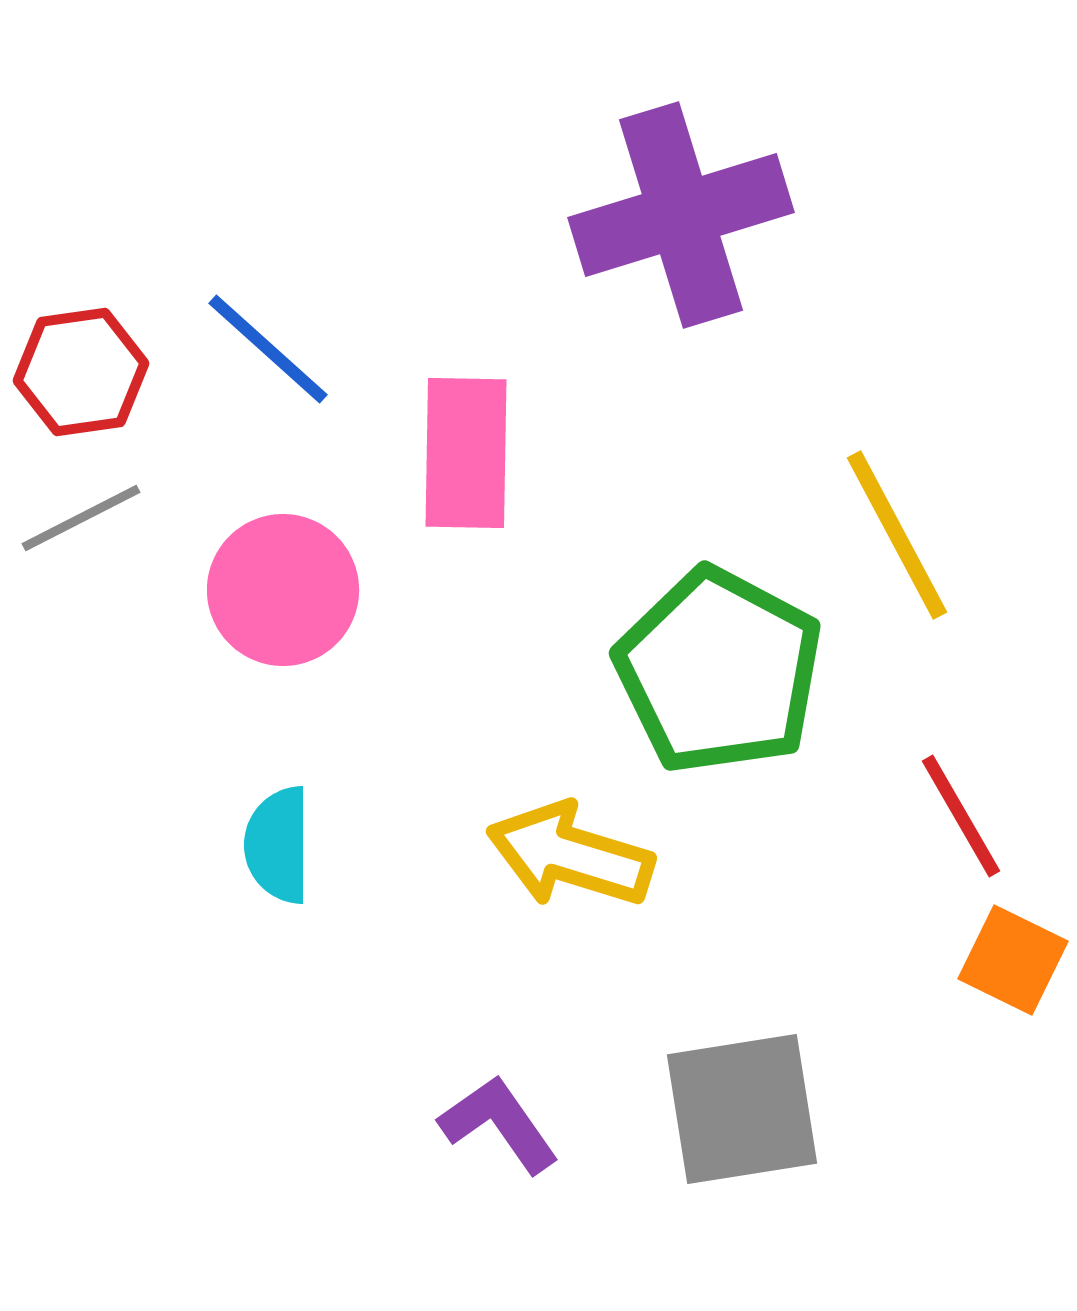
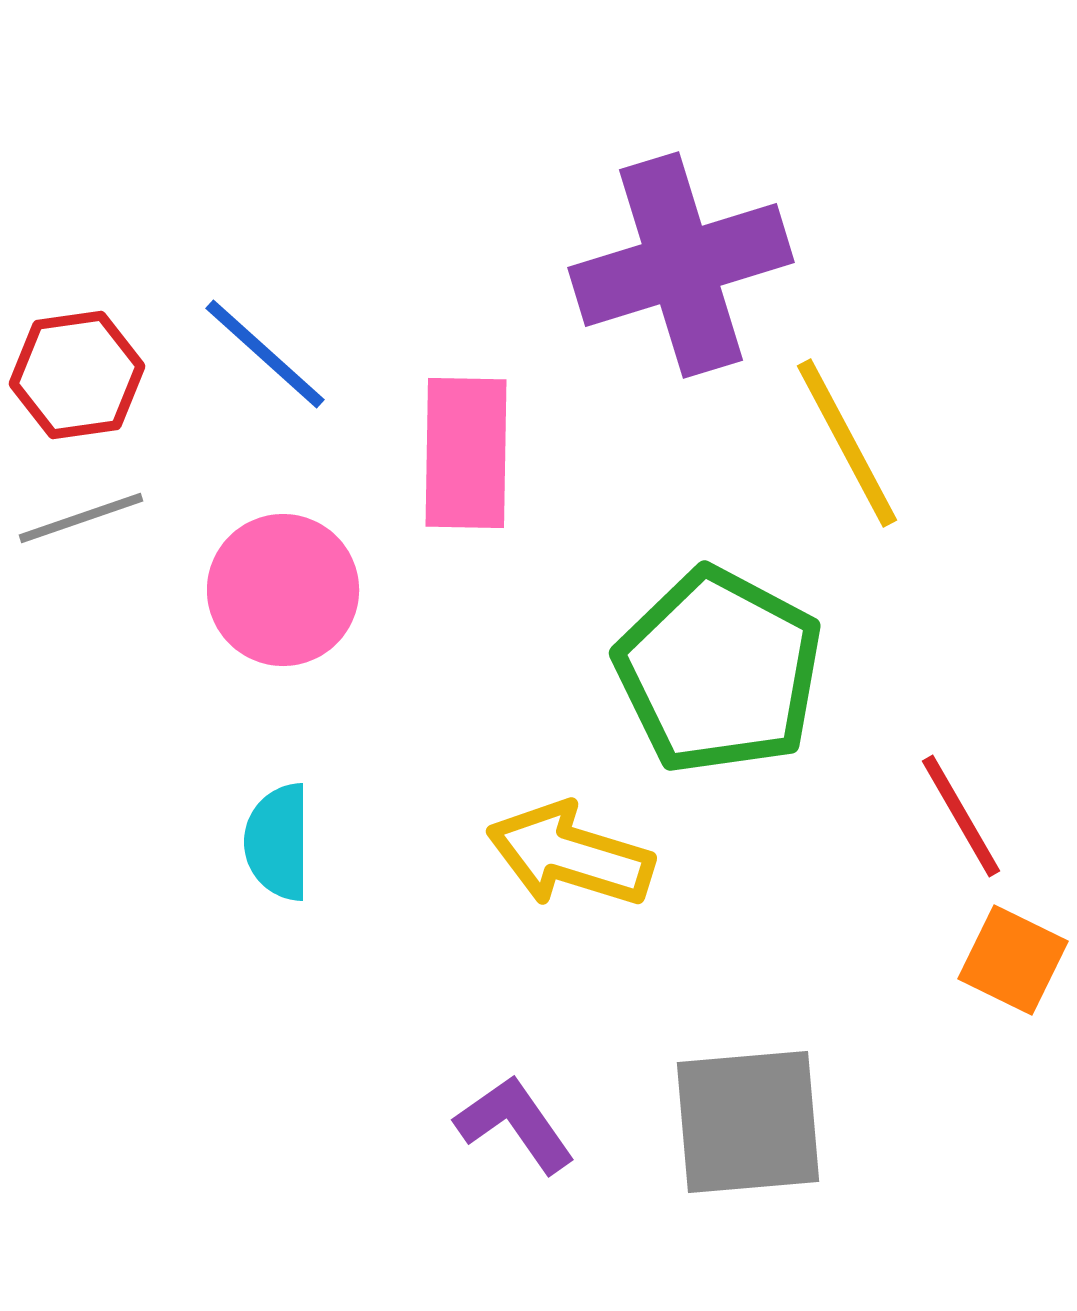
purple cross: moved 50 px down
blue line: moved 3 px left, 5 px down
red hexagon: moved 4 px left, 3 px down
gray line: rotated 8 degrees clockwise
yellow line: moved 50 px left, 92 px up
cyan semicircle: moved 3 px up
gray square: moved 6 px right, 13 px down; rotated 4 degrees clockwise
purple L-shape: moved 16 px right
